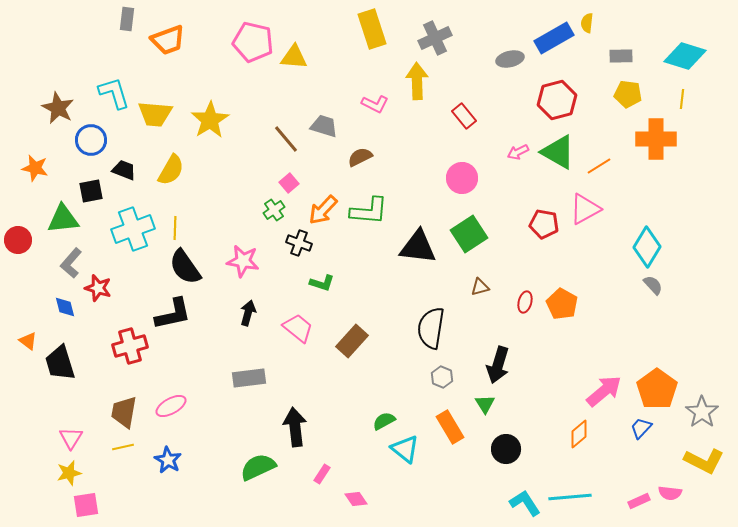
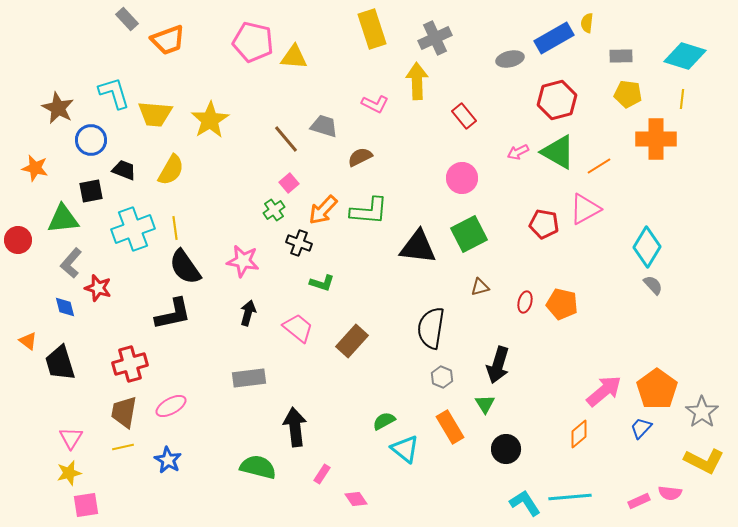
gray rectangle at (127, 19): rotated 50 degrees counterclockwise
yellow line at (175, 228): rotated 10 degrees counterclockwise
green square at (469, 234): rotated 6 degrees clockwise
orange pentagon at (562, 304): rotated 16 degrees counterclockwise
red cross at (130, 346): moved 18 px down
green semicircle at (258, 467): rotated 39 degrees clockwise
